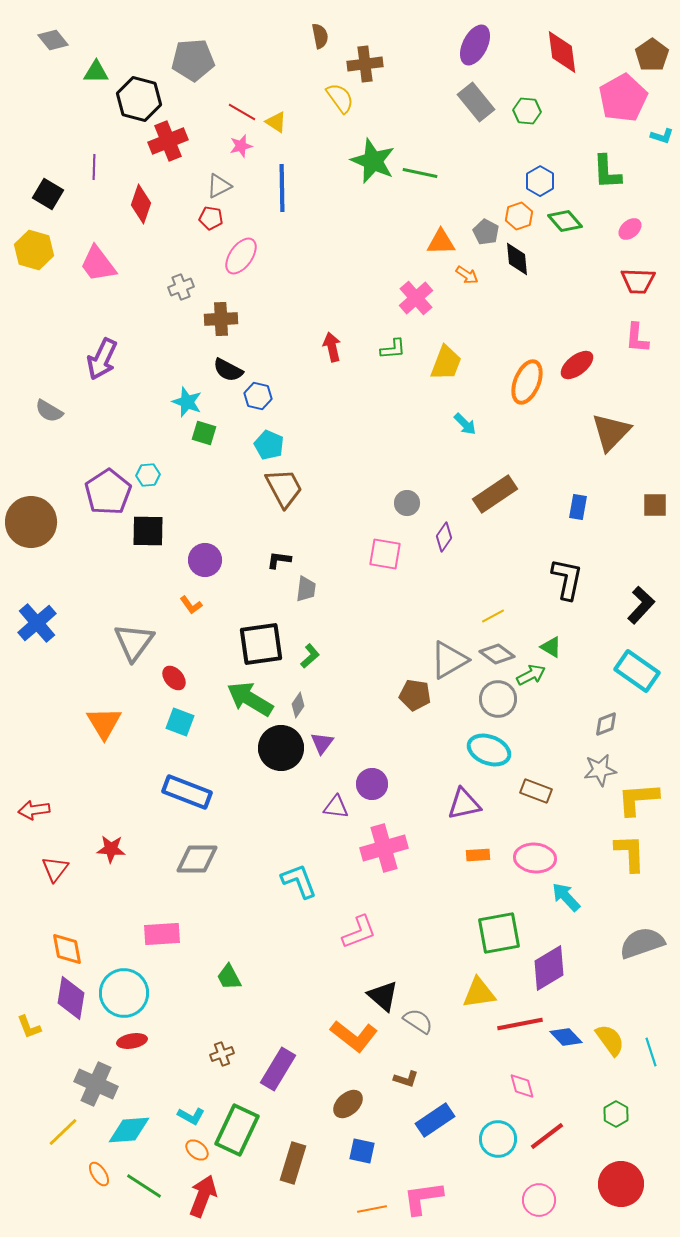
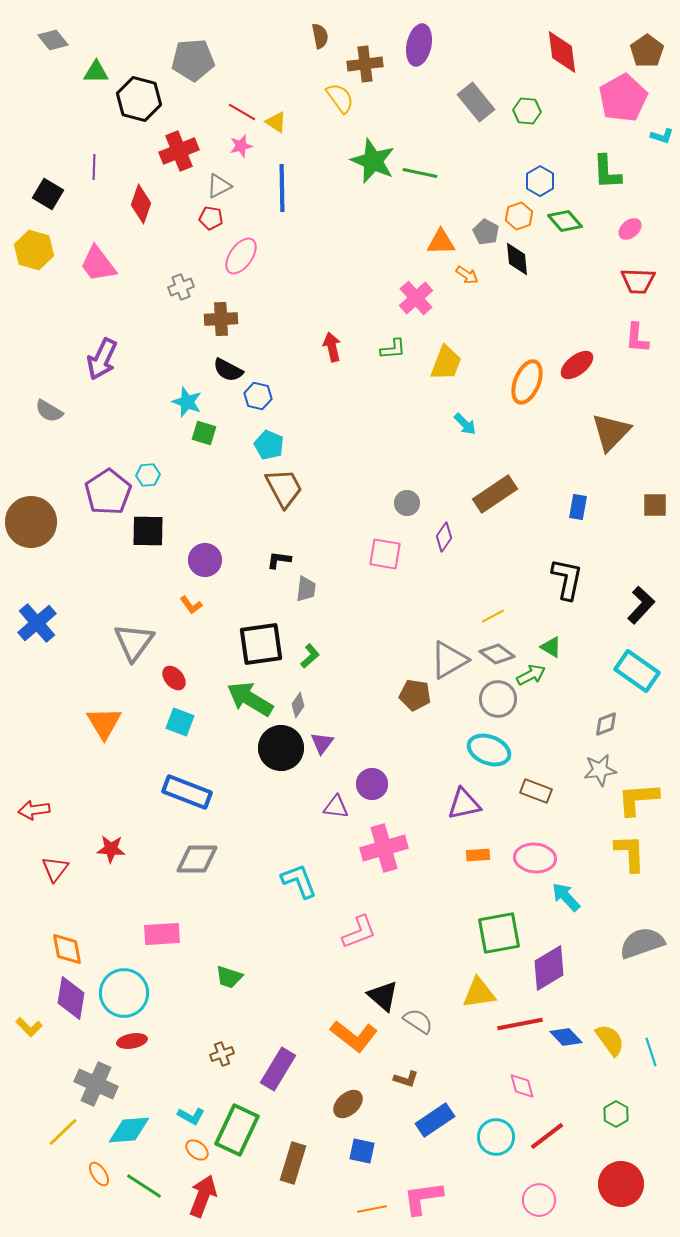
purple ellipse at (475, 45): moved 56 px left; rotated 15 degrees counterclockwise
brown pentagon at (652, 55): moved 5 px left, 4 px up
red cross at (168, 141): moved 11 px right, 10 px down
green trapezoid at (229, 977): rotated 44 degrees counterclockwise
yellow L-shape at (29, 1027): rotated 24 degrees counterclockwise
cyan circle at (498, 1139): moved 2 px left, 2 px up
